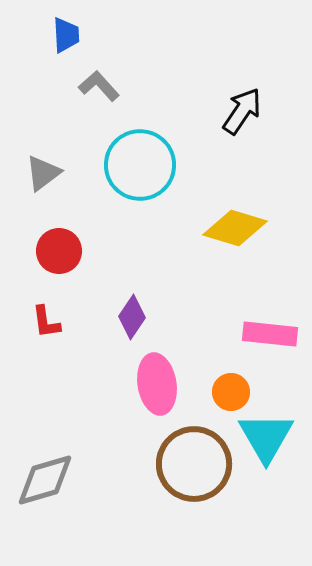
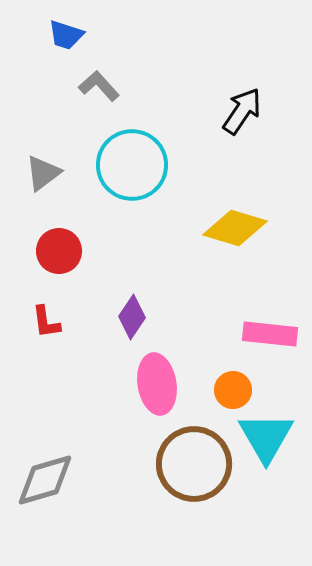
blue trapezoid: rotated 111 degrees clockwise
cyan circle: moved 8 px left
orange circle: moved 2 px right, 2 px up
